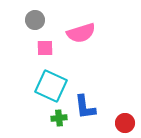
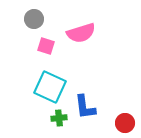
gray circle: moved 1 px left, 1 px up
pink square: moved 1 px right, 2 px up; rotated 18 degrees clockwise
cyan square: moved 1 px left, 1 px down
